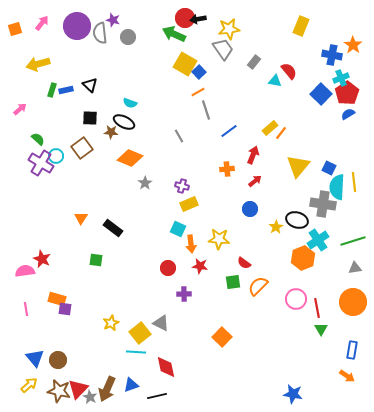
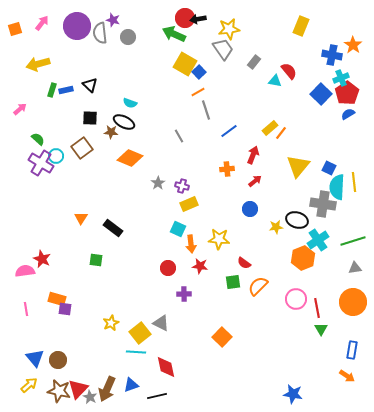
gray star at (145, 183): moved 13 px right
yellow star at (276, 227): rotated 24 degrees clockwise
